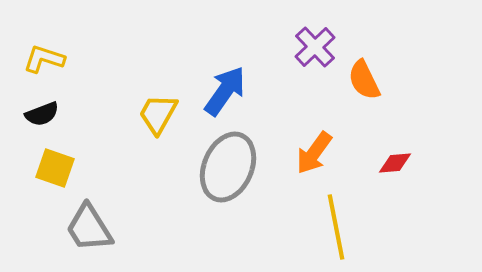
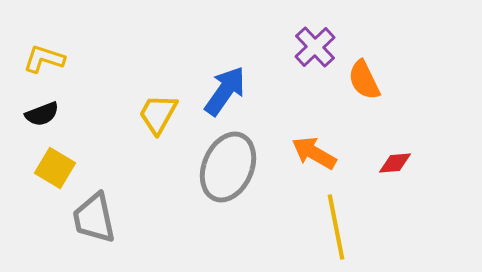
orange arrow: rotated 84 degrees clockwise
yellow square: rotated 12 degrees clockwise
gray trapezoid: moved 5 px right, 10 px up; rotated 20 degrees clockwise
